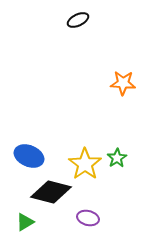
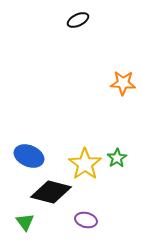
purple ellipse: moved 2 px left, 2 px down
green triangle: rotated 36 degrees counterclockwise
